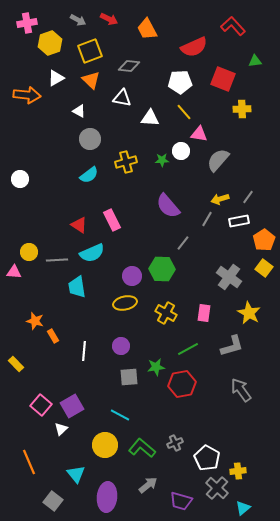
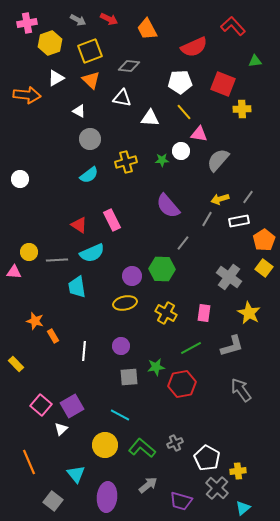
red square at (223, 79): moved 5 px down
green line at (188, 349): moved 3 px right, 1 px up
